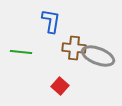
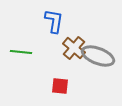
blue L-shape: moved 3 px right
brown cross: rotated 35 degrees clockwise
red square: rotated 36 degrees counterclockwise
